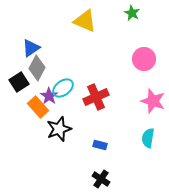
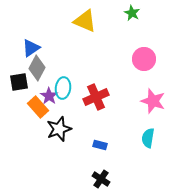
black square: rotated 24 degrees clockwise
cyan ellipse: rotated 45 degrees counterclockwise
